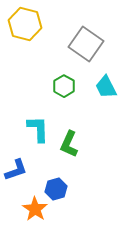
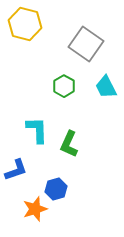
cyan L-shape: moved 1 px left, 1 px down
orange star: rotated 20 degrees clockwise
